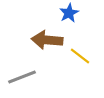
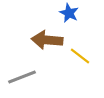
blue star: rotated 18 degrees counterclockwise
